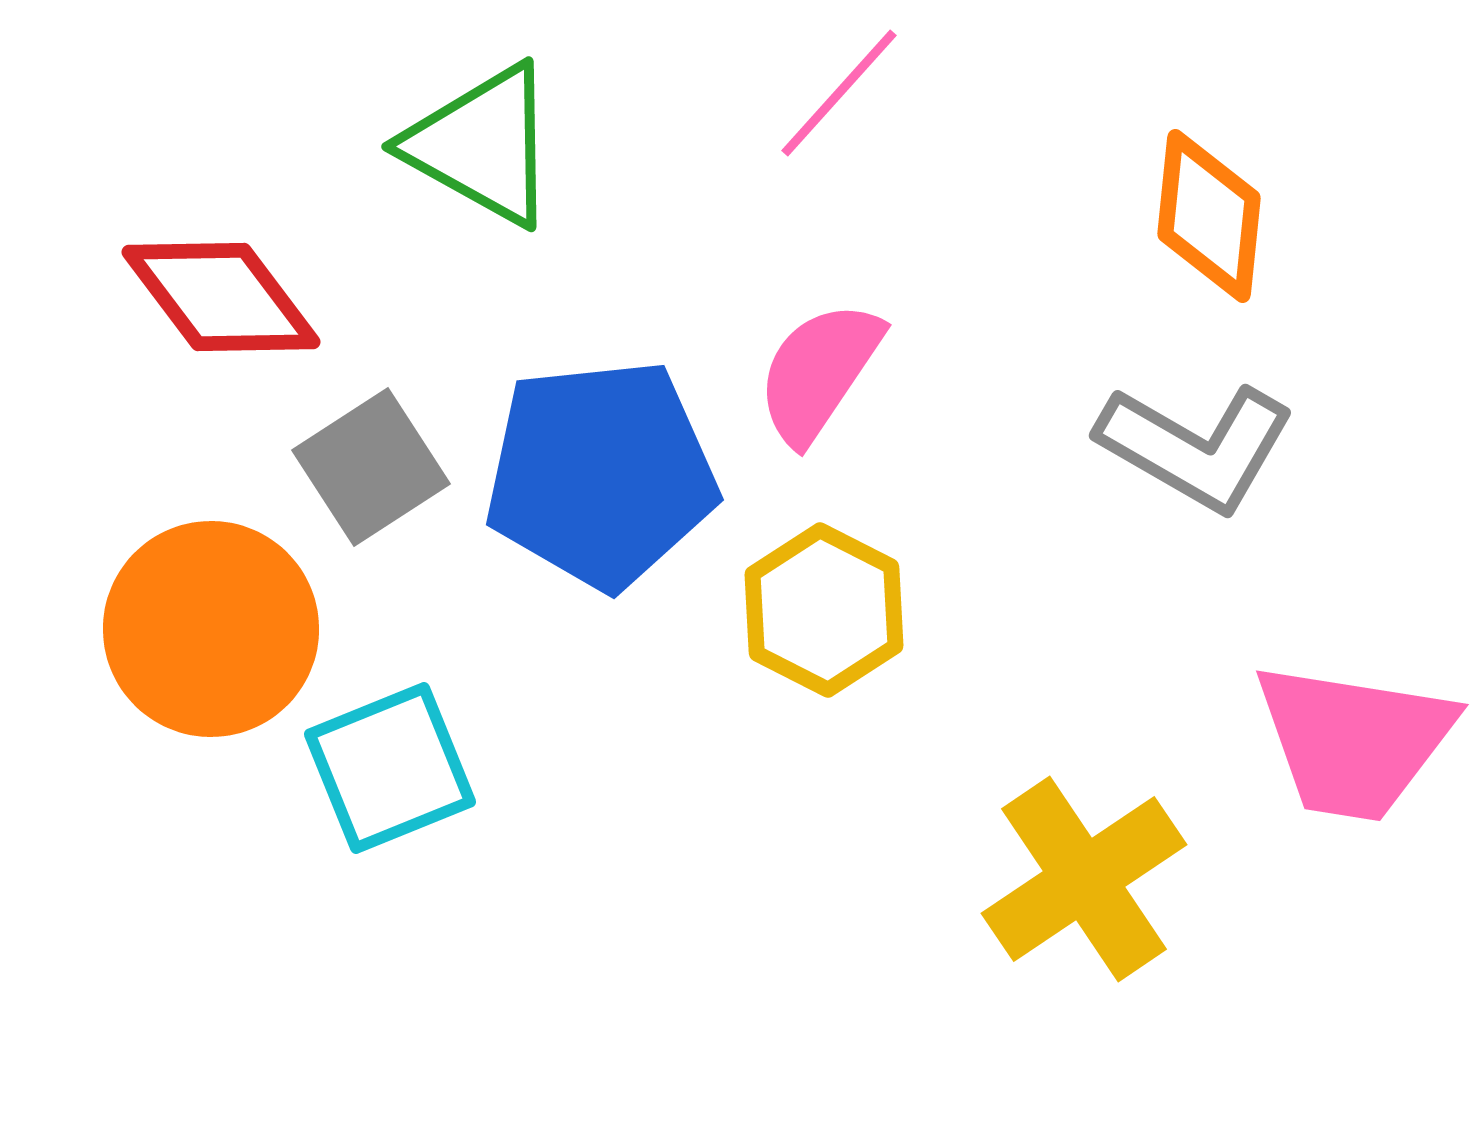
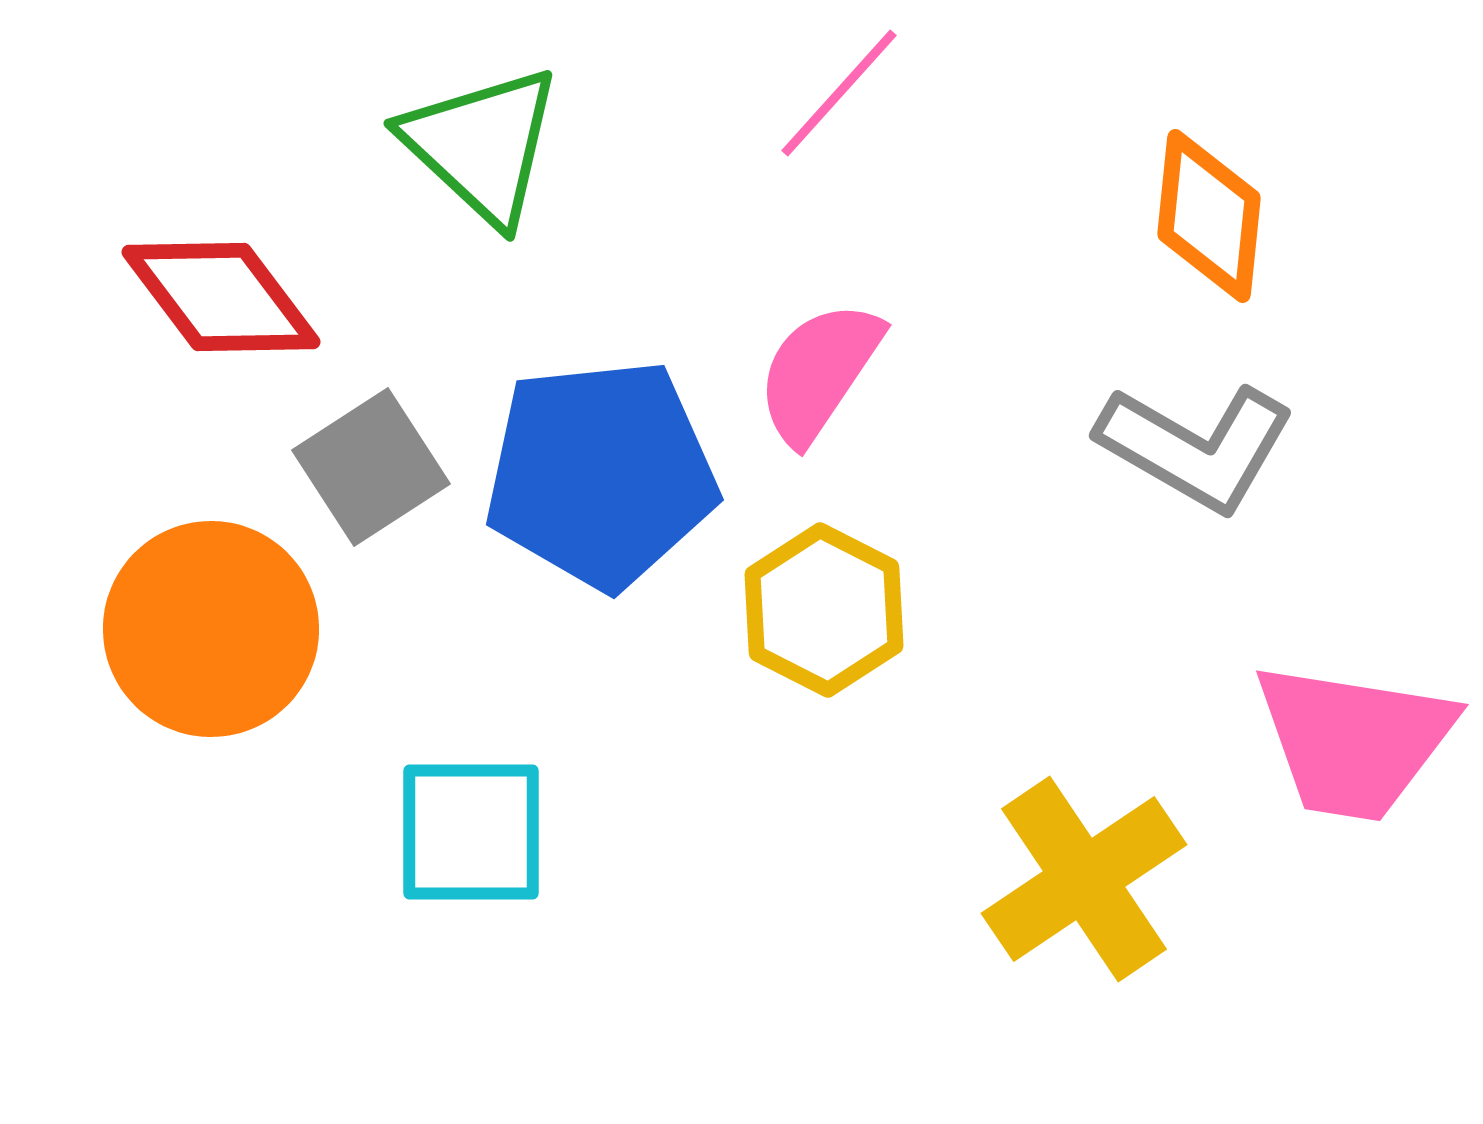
green triangle: rotated 14 degrees clockwise
cyan square: moved 81 px right, 64 px down; rotated 22 degrees clockwise
